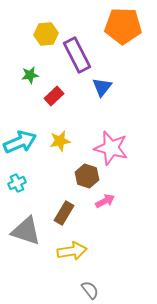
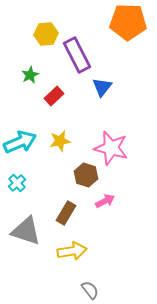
orange pentagon: moved 5 px right, 4 px up
green star: rotated 18 degrees counterclockwise
brown hexagon: moved 1 px left, 1 px up
cyan cross: rotated 18 degrees counterclockwise
brown rectangle: moved 2 px right
